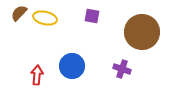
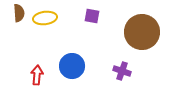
brown semicircle: rotated 132 degrees clockwise
yellow ellipse: rotated 20 degrees counterclockwise
purple cross: moved 2 px down
